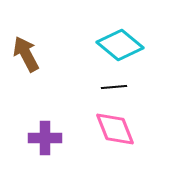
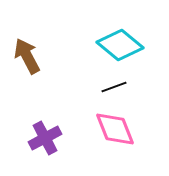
brown arrow: moved 1 px right, 2 px down
black line: rotated 15 degrees counterclockwise
purple cross: rotated 28 degrees counterclockwise
